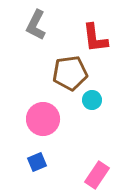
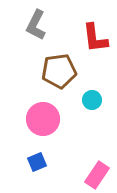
brown pentagon: moved 11 px left, 2 px up
